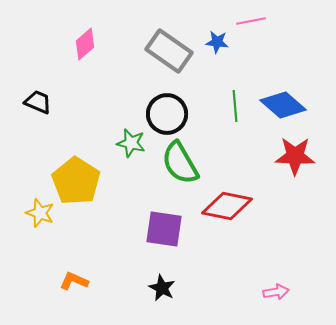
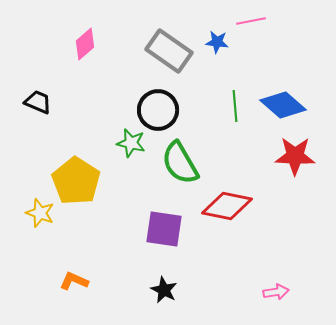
black circle: moved 9 px left, 4 px up
black star: moved 2 px right, 2 px down
